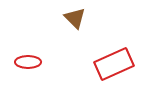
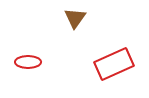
brown triangle: rotated 20 degrees clockwise
